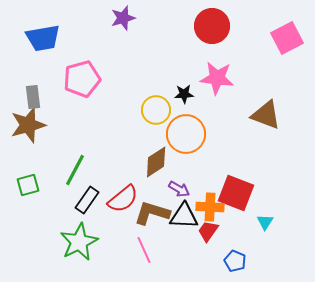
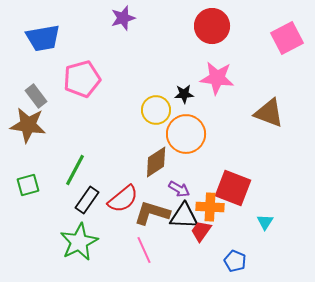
gray rectangle: moved 3 px right, 1 px up; rotated 30 degrees counterclockwise
brown triangle: moved 3 px right, 2 px up
brown star: rotated 24 degrees clockwise
red square: moved 3 px left, 5 px up
red trapezoid: moved 7 px left
